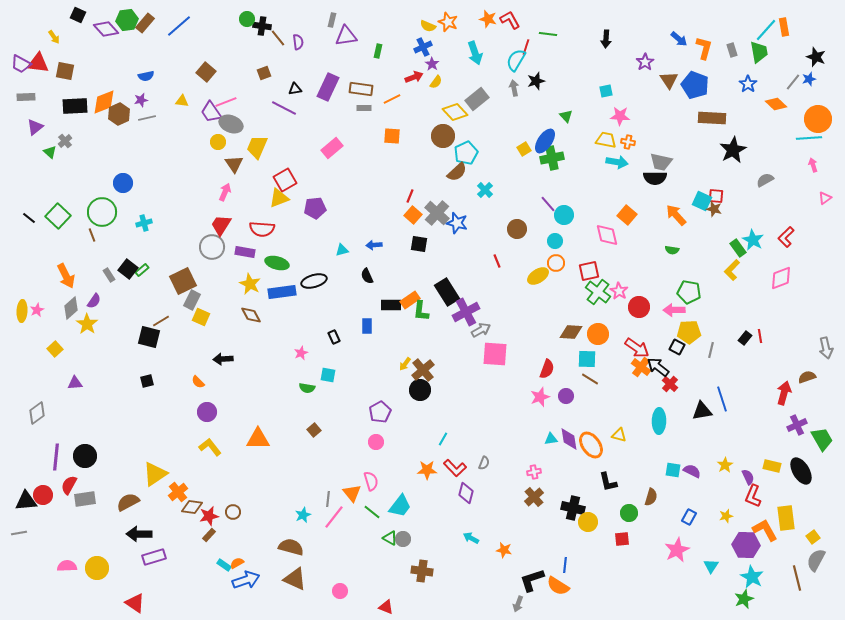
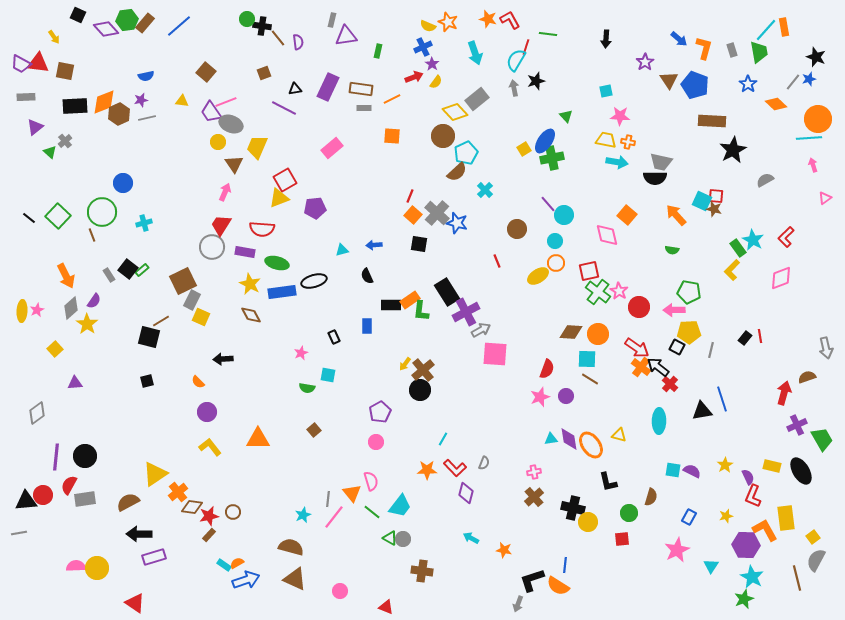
brown rectangle at (712, 118): moved 3 px down
pink semicircle at (67, 566): moved 9 px right
